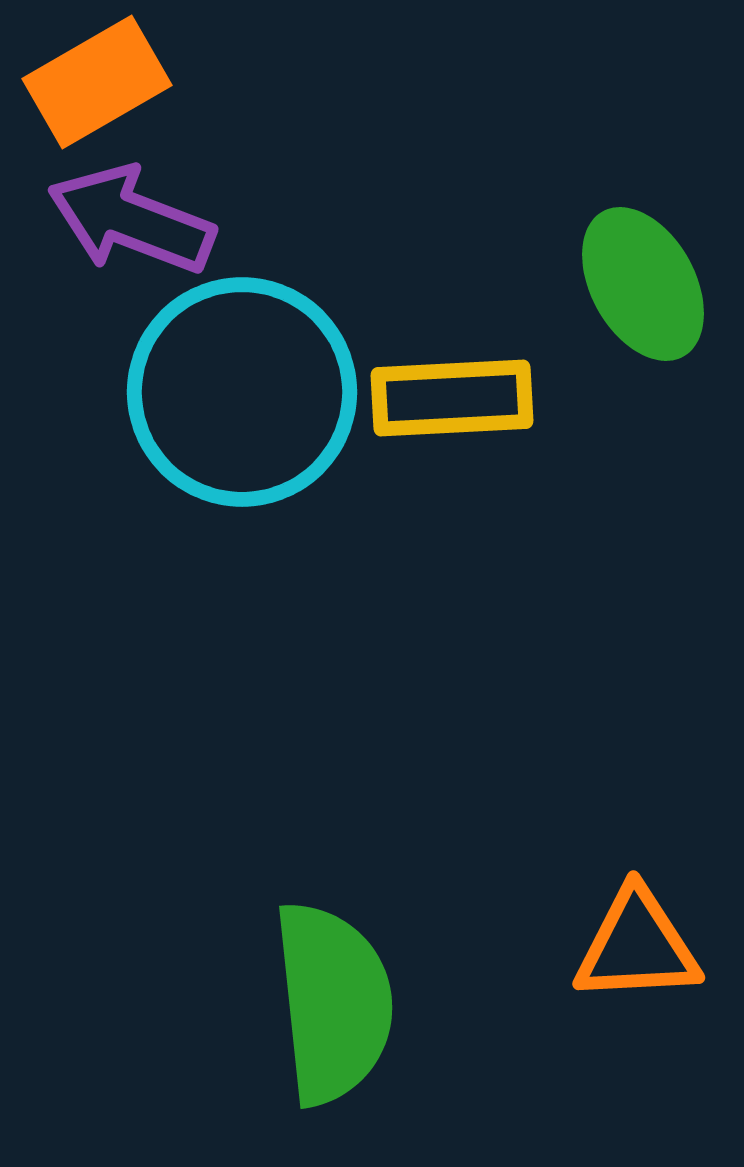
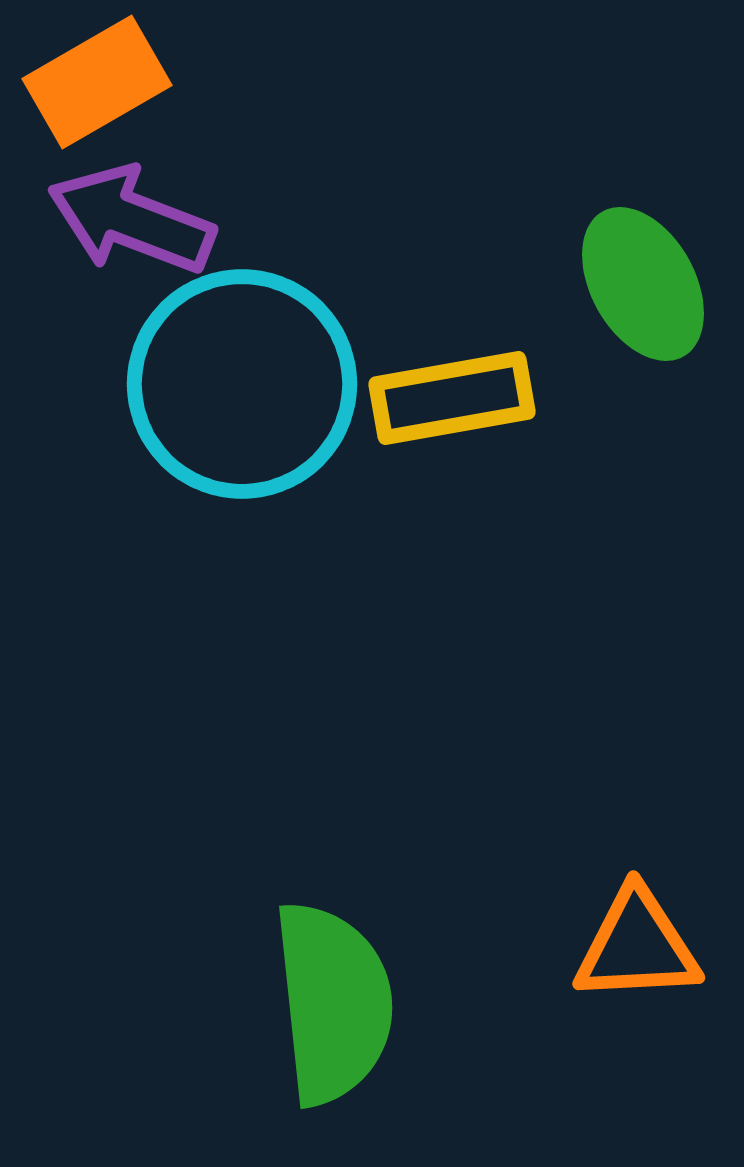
cyan circle: moved 8 px up
yellow rectangle: rotated 7 degrees counterclockwise
